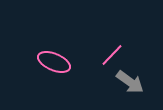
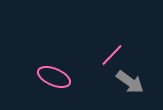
pink ellipse: moved 15 px down
